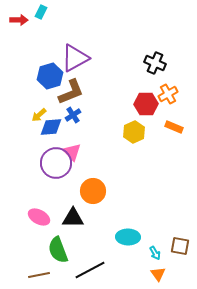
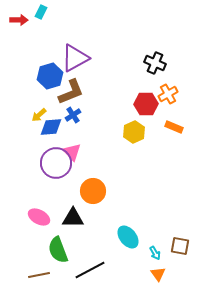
cyan ellipse: rotated 50 degrees clockwise
